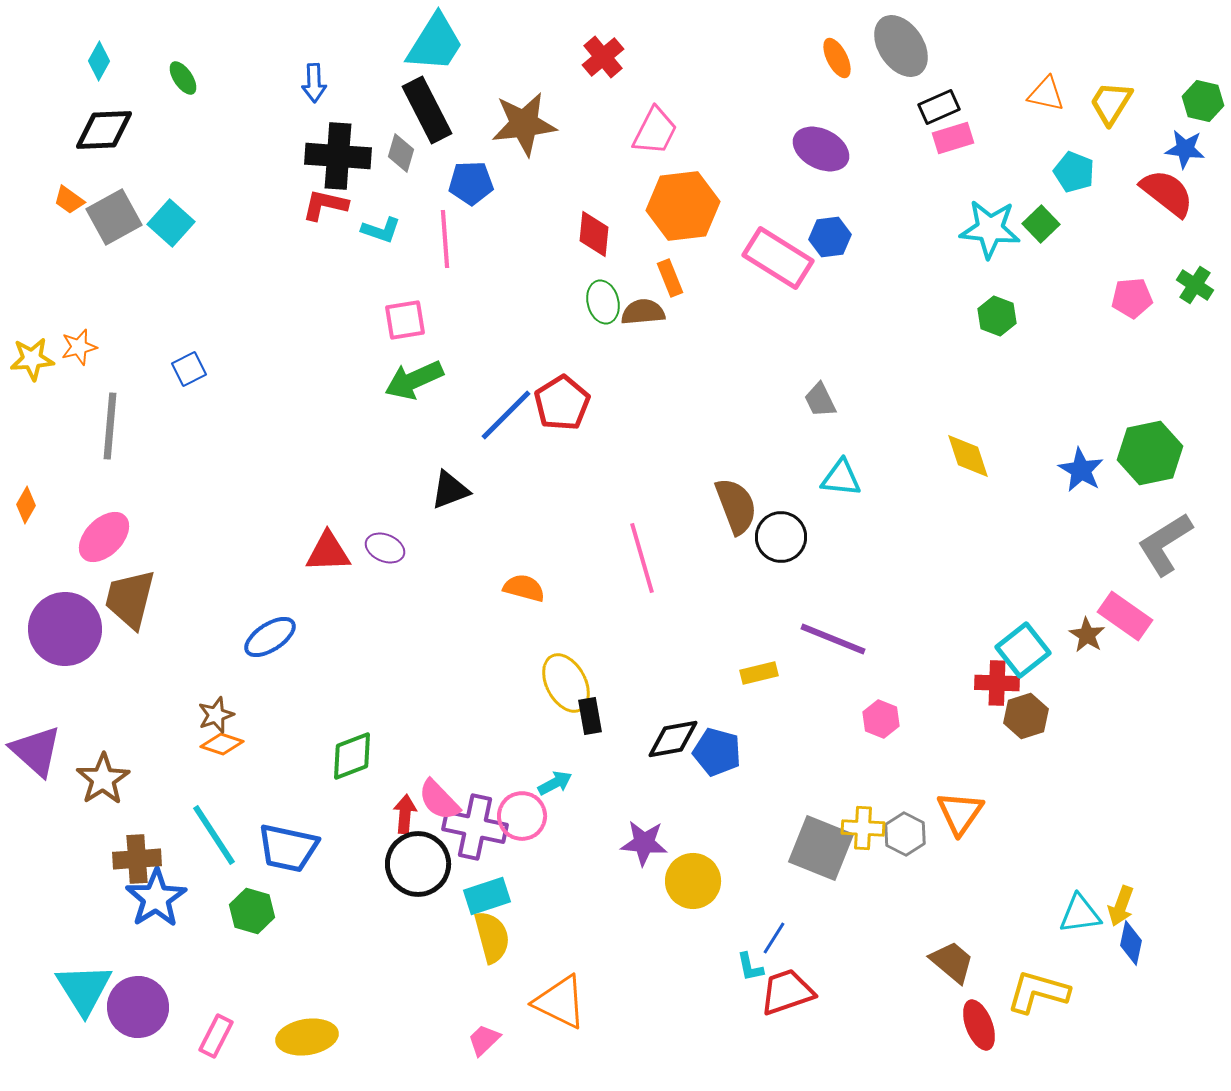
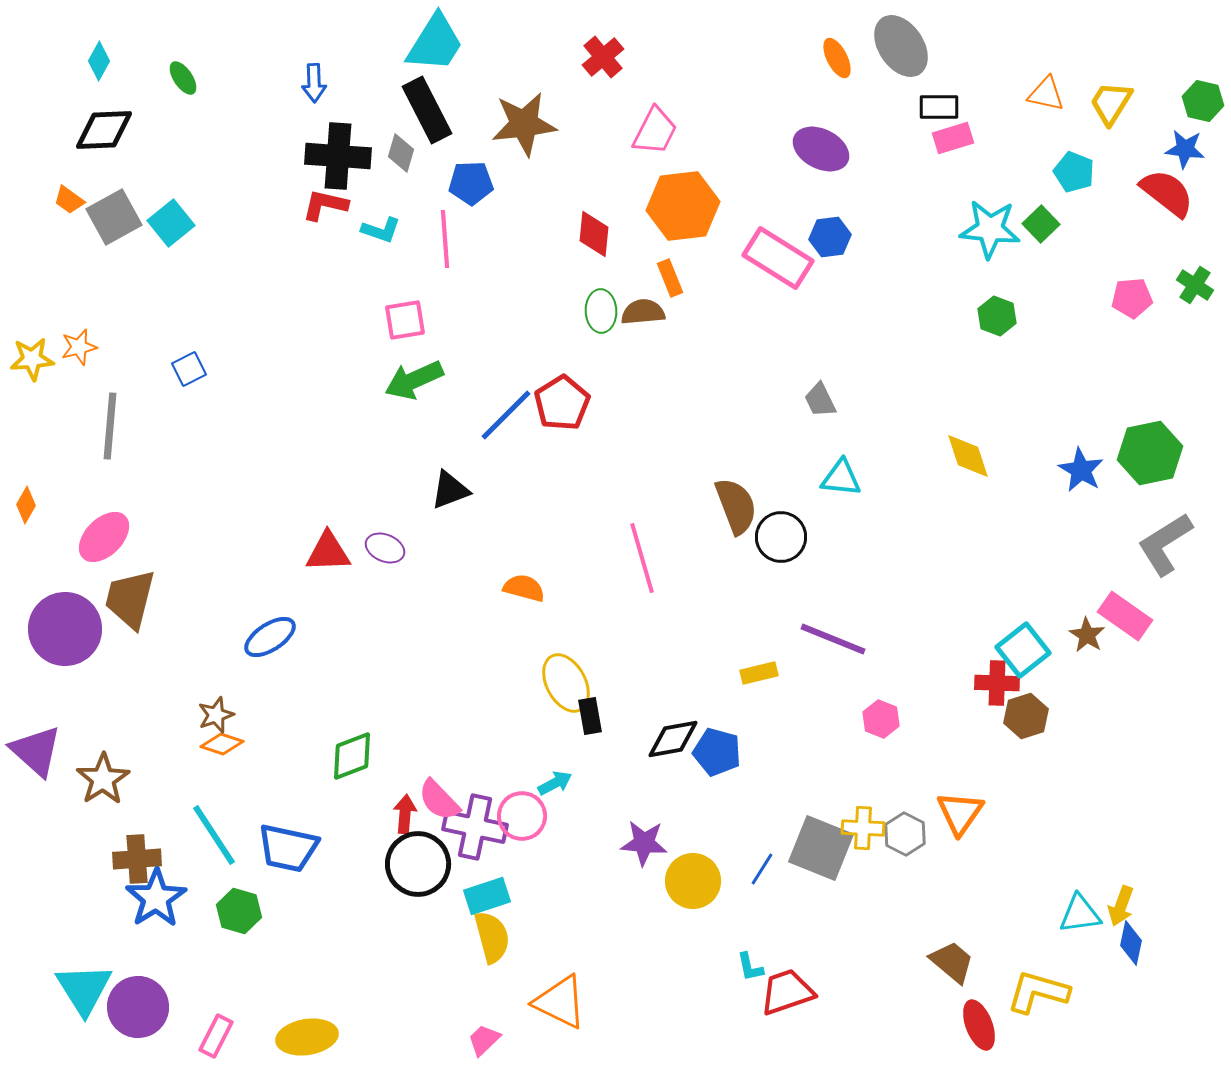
black rectangle at (939, 107): rotated 24 degrees clockwise
cyan square at (171, 223): rotated 9 degrees clockwise
green ellipse at (603, 302): moved 2 px left, 9 px down; rotated 12 degrees clockwise
green hexagon at (252, 911): moved 13 px left
blue line at (774, 938): moved 12 px left, 69 px up
